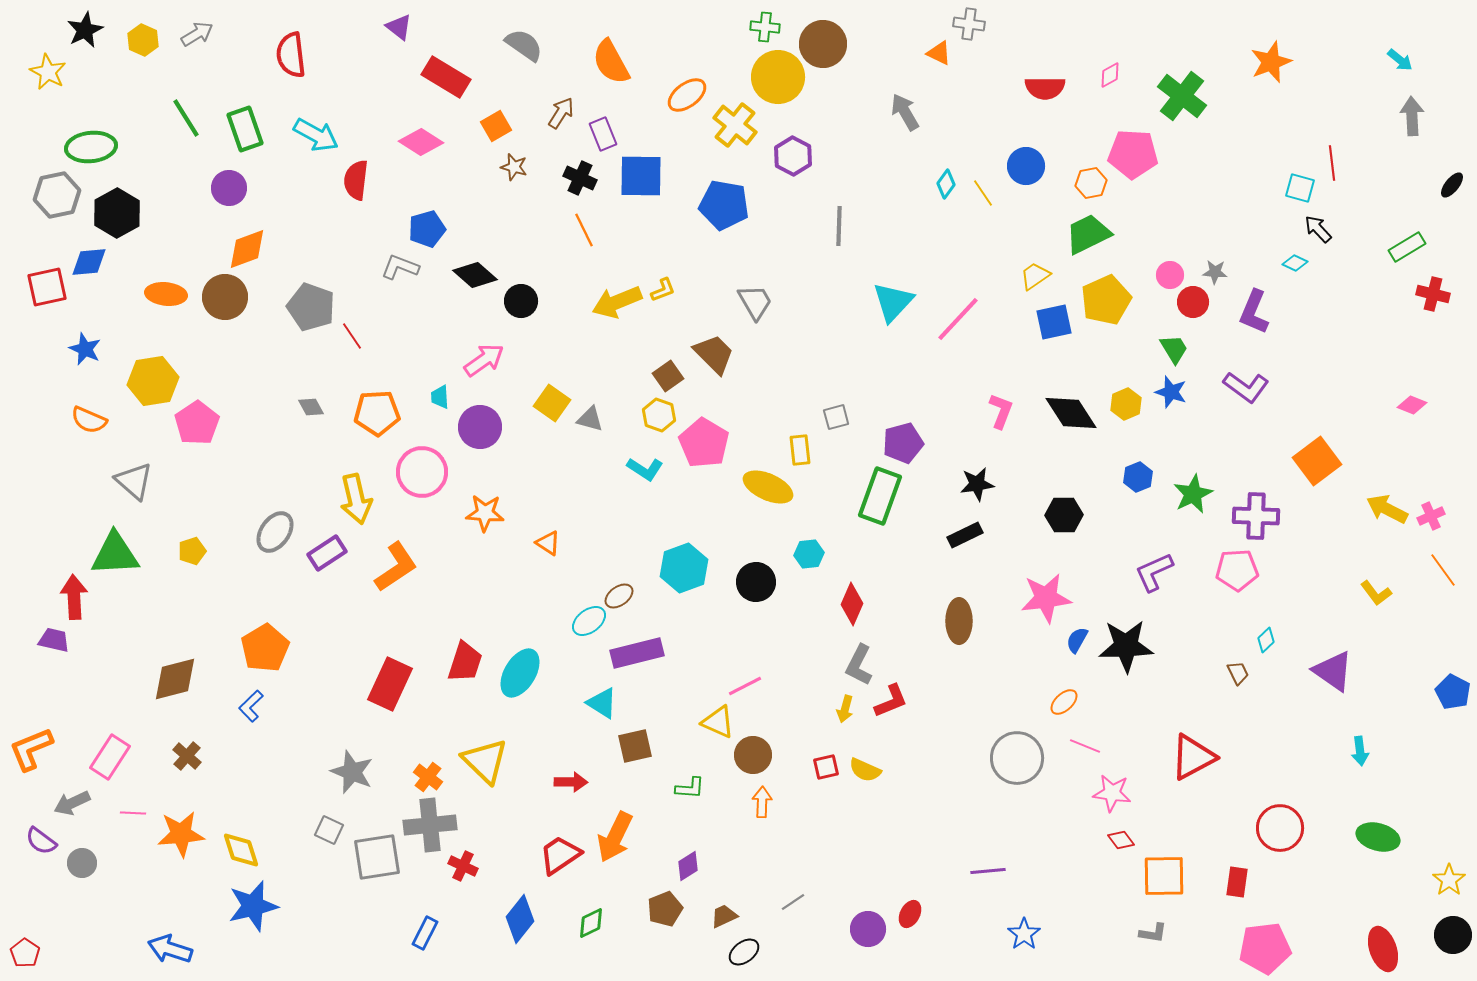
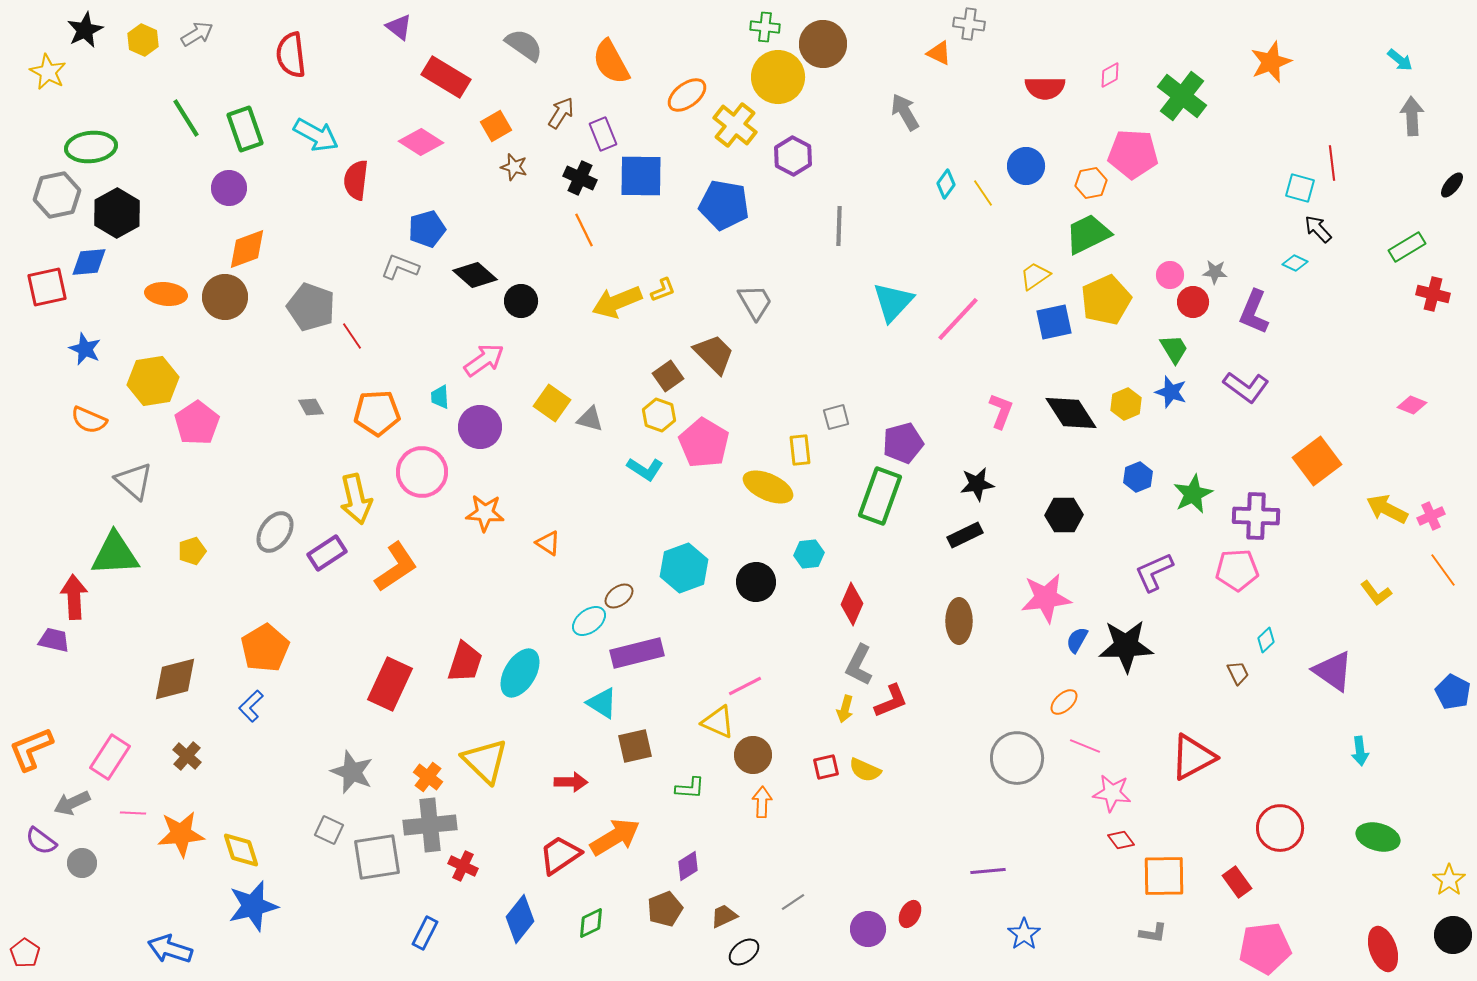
orange arrow at (615, 837): rotated 147 degrees counterclockwise
red rectangle at (1237, 882): rotated 44 degrees counterclockwise
